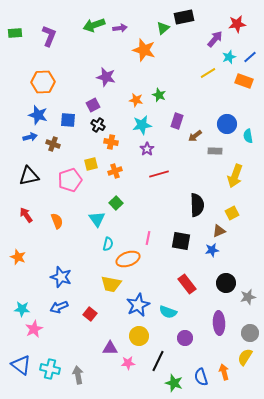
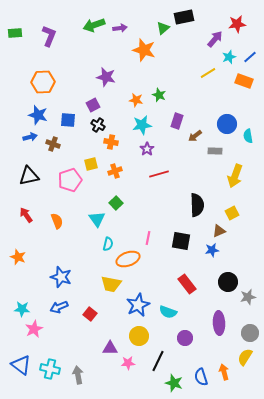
black circle at (226, 283): moved 2 px right, 1 px up
